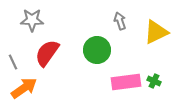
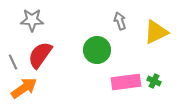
red semicircle: moved 7 px left, 2 px down
